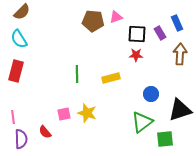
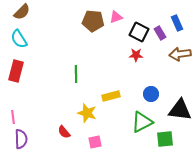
black square: moved 2 px right, 2 px up; rotated 24 degrees clockwise
brown arrow: rotated 100 degrees counterclockwise
green line: moved 1 px left
yellow rectangle: moved 18 px down
black triangle: rotated 25 degrees clockwise
pink square: moved 31 px right, 28 px down
green triangle: rotated 10 degrees clockwise
red semicircle: moved 19 px right
